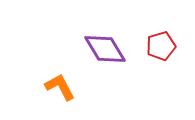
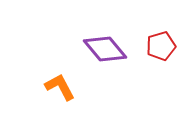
purple diamond: rotated 9 degrees counterclockwise
